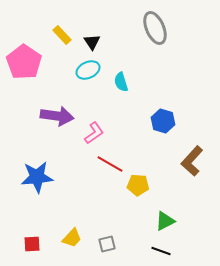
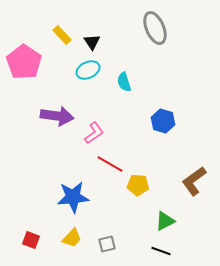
cyan semicircle: moved 3 px right
brown L-shape: moved 2 px right, 20 px down; rotated 12 degrees clockwise
blue star: moved 36 px right, 20 px down
red square: moved 1 px left, 4 px up; rotated 24 degrees clockwise
